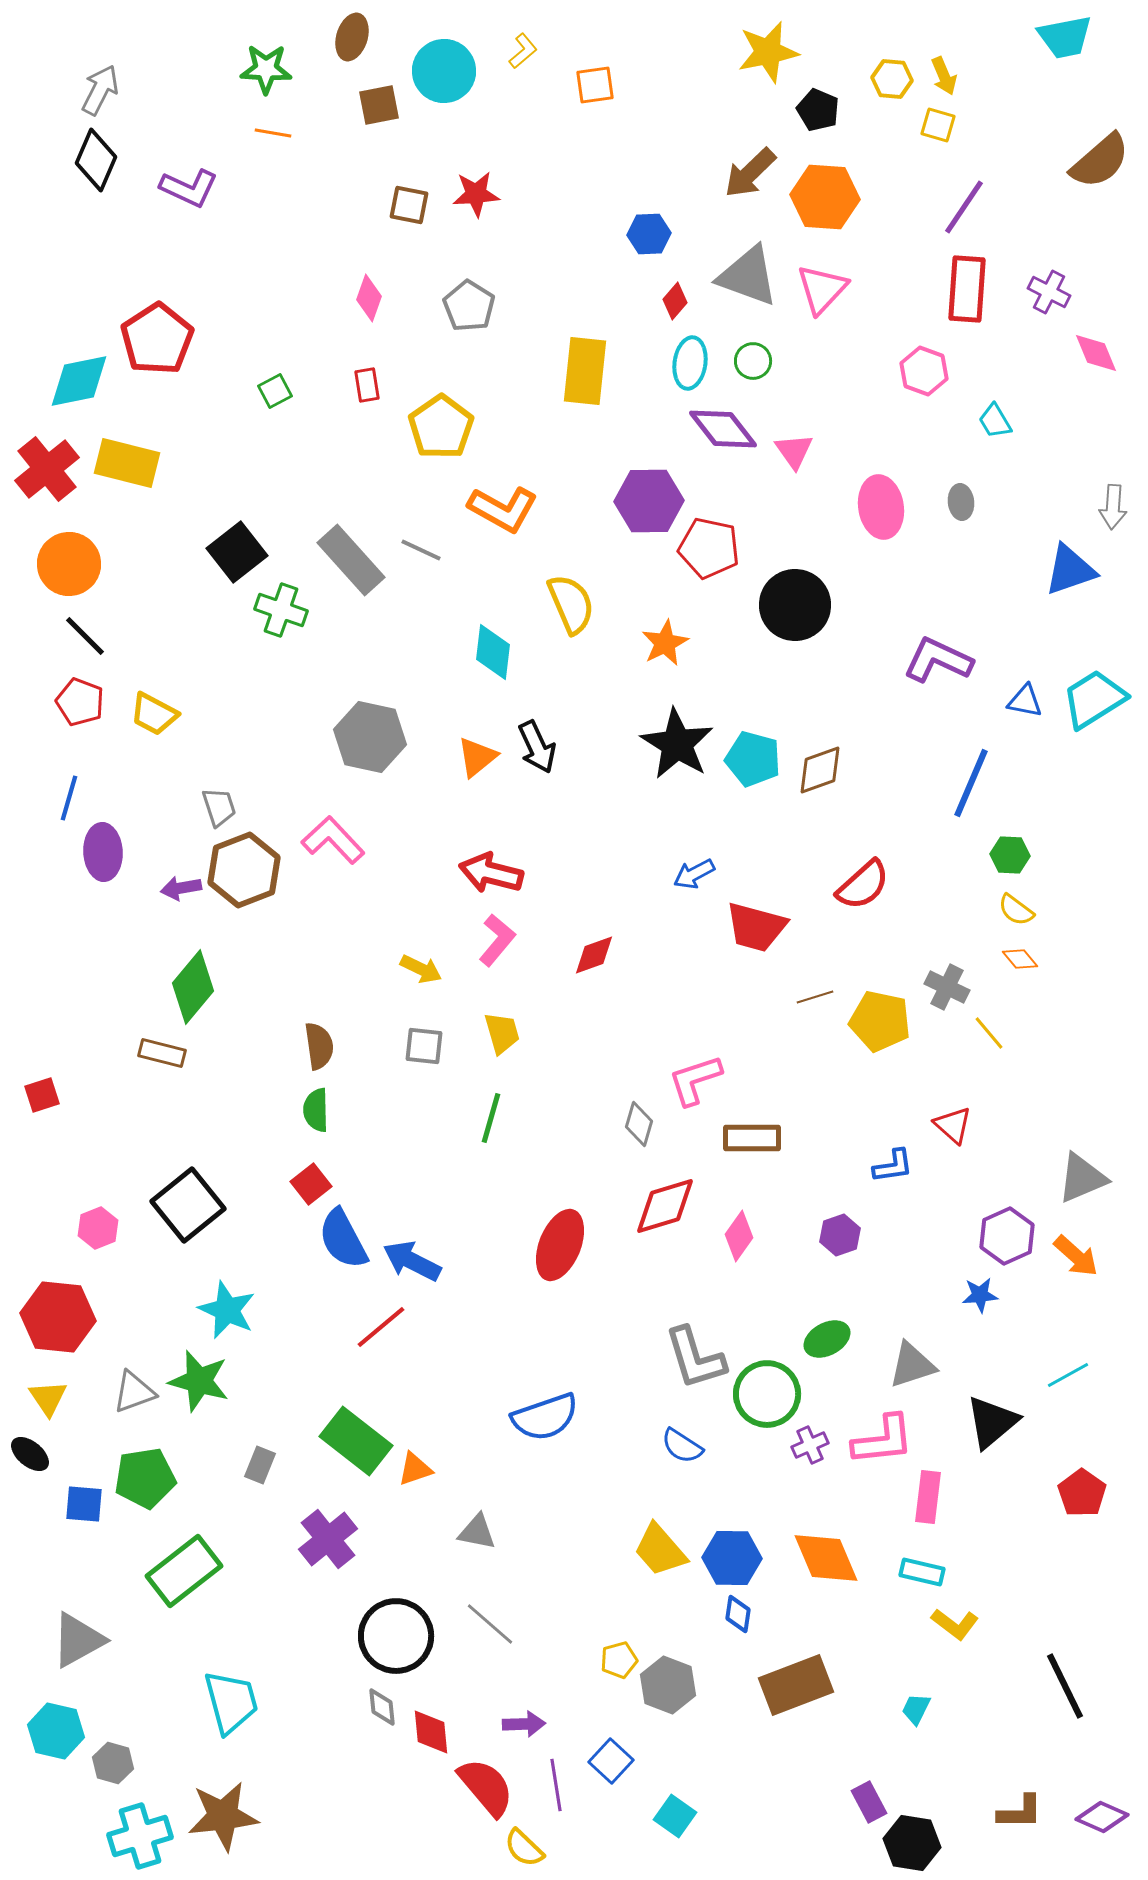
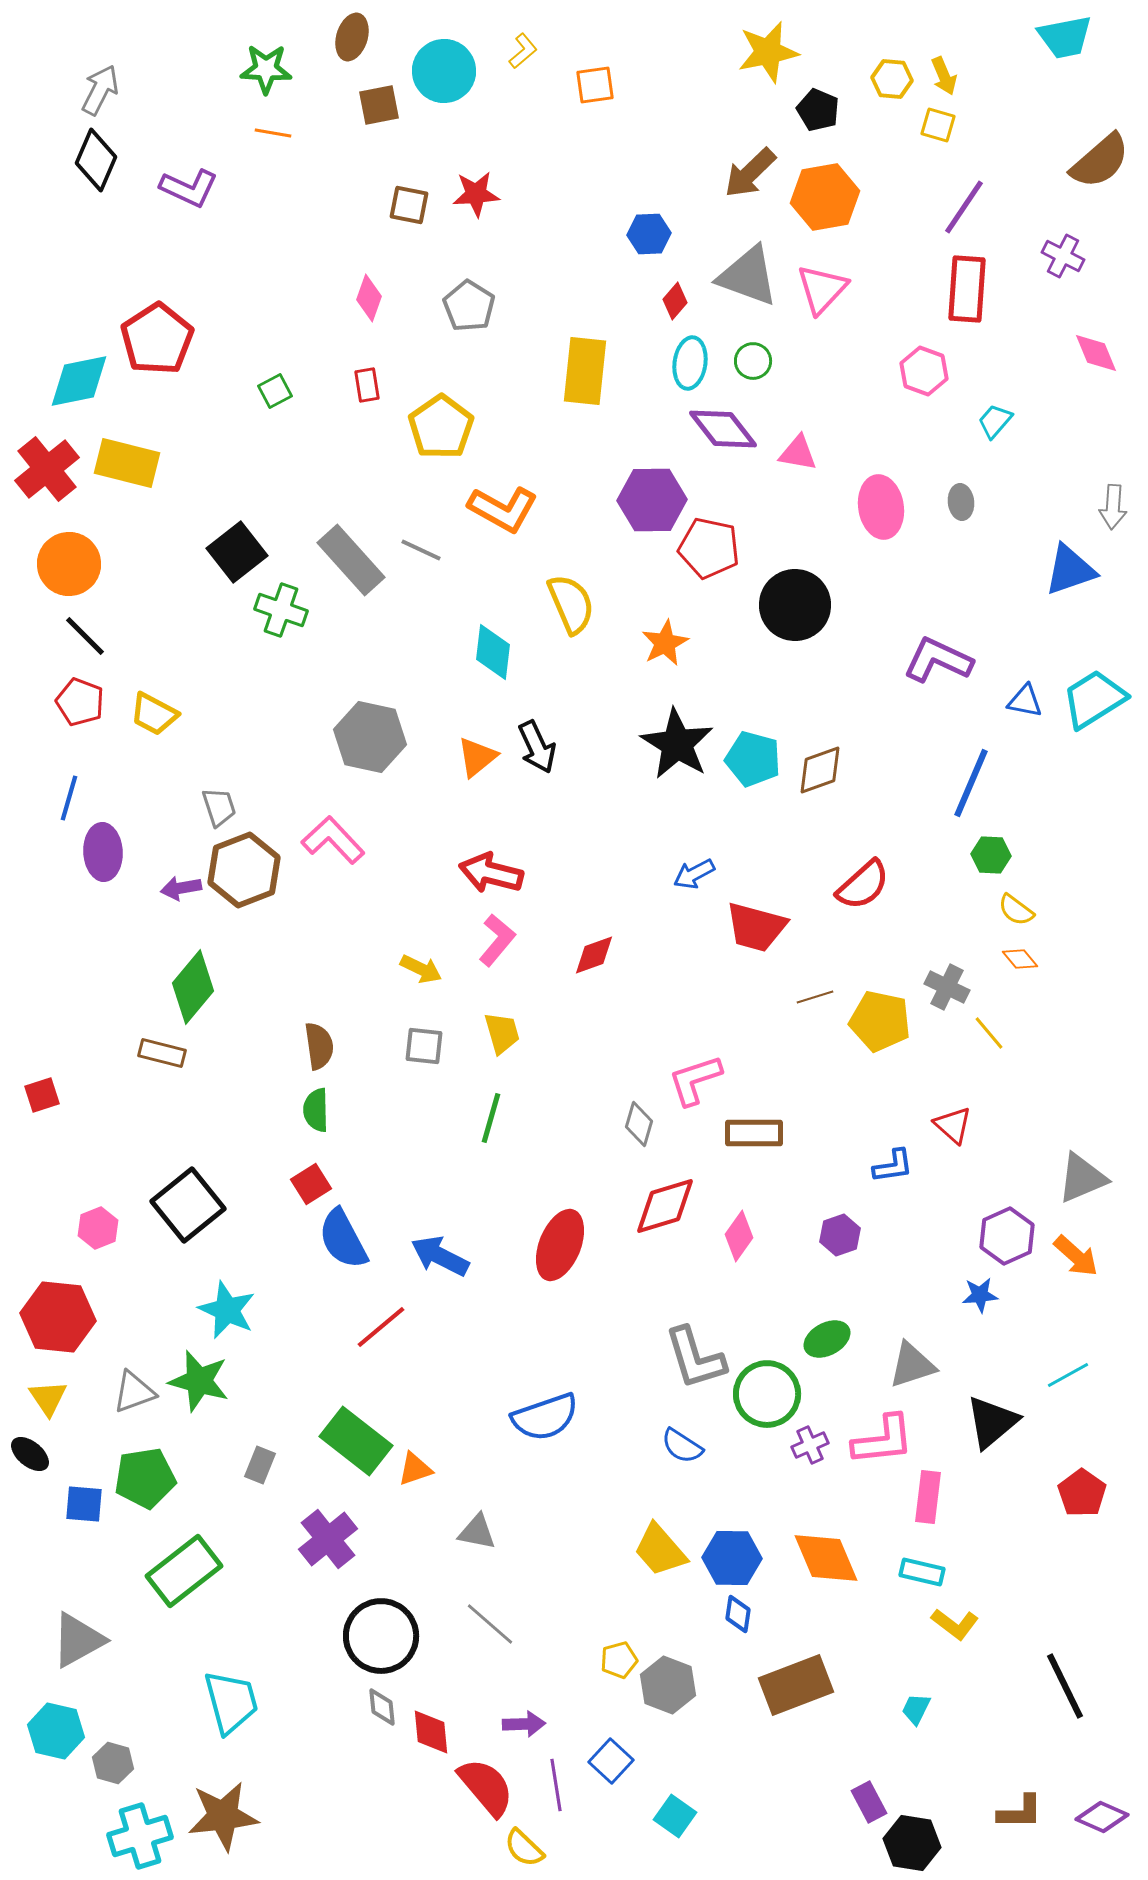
orange hexagon at (825, 197): rotated 14 degrees counterclockwise
purple cross at (1049, 292): moved 14 px right, 36 px up
cyan trapezoid at (995, 421): rotated 72 degrees clockwise
pink triangle at (794, 451): moved 4 px right, 2 px down; rotated 45 degrees counterclockwise
purple hexagon at (649, 501): moved 3 px right, 1 px up
green hexagon at (1010, 855): moved 19 px left
brown rectangle at (752, 1138): moved 2 px right, 5 px up
red square at (311, 1184): rotated 6 degrees clockwise
blue arrow at (412, 1261): moved 28 px right, 5 px up
black circle at (396, 1636): moved 15 px left
